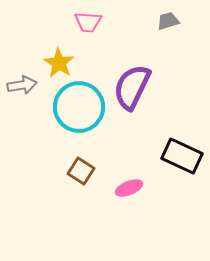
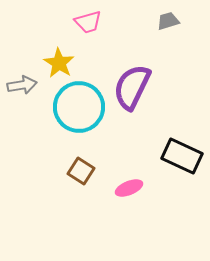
pink trapezoid: rotated 20 degrees counterclockwise
